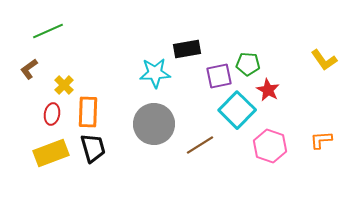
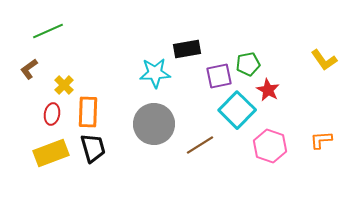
green pentagon: rotated 15 degrees counterclockwise
